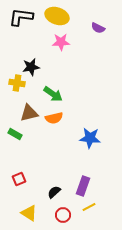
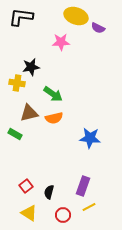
yellow ellipse: moved 19 px right
red square: moved 7 px right, 7 px down; rotated 16 degrees counterclockwise
black semicircle: moved 5 px left; rotated 32 degrees counterclockwise
